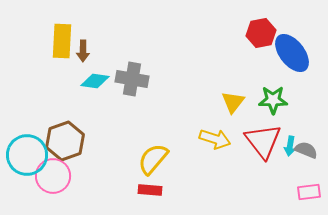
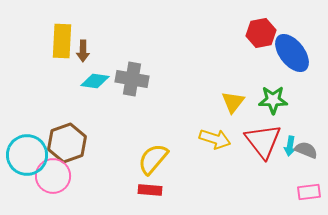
brown hexagon: moved 2 px right, 2 px down
